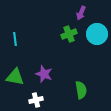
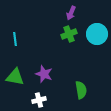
purple arrow: moved 10 px left
white cross: moved 3 px right
